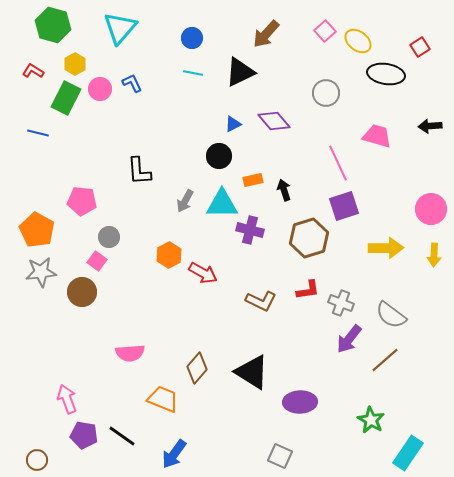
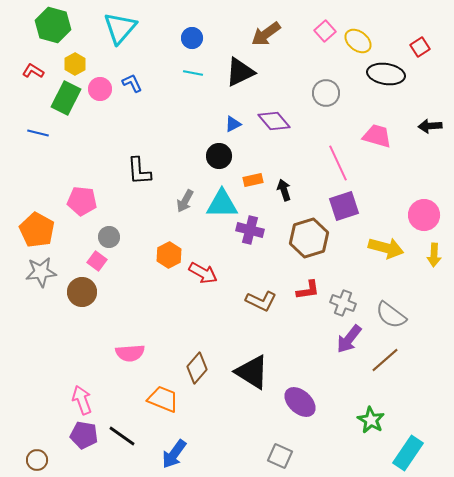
brown arrow at (266, 34): rotated 12 degrees clockwise
pink circle at (431, 209): moved 7 px left, 6 px down
yellow arrow at (386, 248): rotated 16 degrees clockwise
gray cross at (341, 303): moved 2 px right
pink arrow at (67, 399): moved 15 px right, 1 px down
purple ellipse at (300, 402): rotated 44 degrees clockwise
